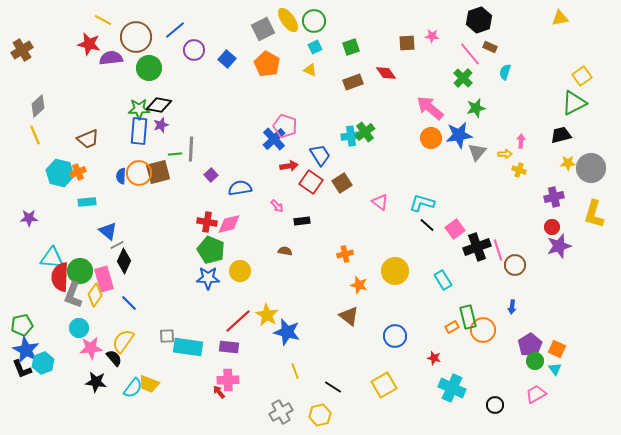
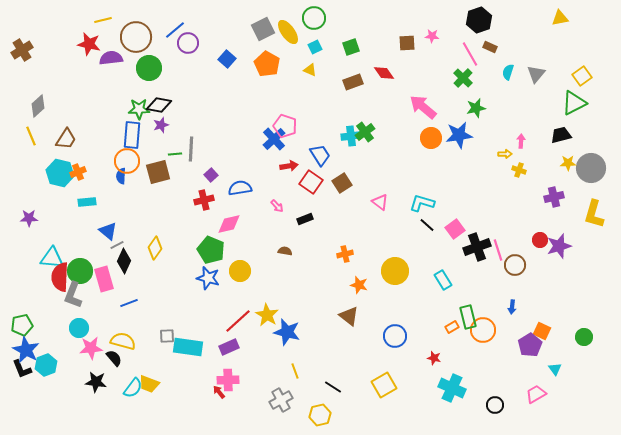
yellow line at (103, 20): rotated 42 degrees counterclockwise
yellow ellipse at (288, 20): moved 12 px down
green circle at (314, 21): moved 3 px up
purple circle at (194, 50): moved 6 px left, 7 px up
pink line at (470, 54): rotated 10 degrees clockwise
cyan semicircle at (505, 72): moved 3 px right
red diamond at (386, 73): moved 2 px left
pink arrow at (430, 108): moved 7 px left, 1 px up
blue rectangle at (139, 131): moved 7 px left, 4 px down
yellow line at (35, 135): moved 4 px left, 1 px down
brown trapezoid at (88, 139): moved 22 px left; rotated 35 degrees counterclockwise
gray triangle at (477, 152): moved 59 px right, 78 px up
orange circle at (139, 173): moved 12 px left, 12 px up
black rectangle at (302, 221): moved 3 px right, 2 px up; rotated 14 degrees counterclockwise
red cross at (207, 222): moved 3 px left, 22 px up; rotated 24 degrees counterclockwise
red circle at (552, 227): moved 12 px left, 13 px down
blue star at (208, 278): rotated 15 degrees clockwise
yellow diamond at (95, 295): moved 60 px right, 47 px up
blue line at (129, 303): rotated 66 degrees counterclockwise
yellow semicircle at (123, 341): rotated 70 degrees clockwise
purple rectangle at (229, 347): rotated 30 degrees counterclockwise
orange square at (557, 349): moved 15 px left, 18 px up
green circle at (535, 361): moved 49 px right, 24 px up
cyan hexagon at (43, 363): moved 3 px right, 2 px down
gray cross at (281, 412): moved 12 px up
